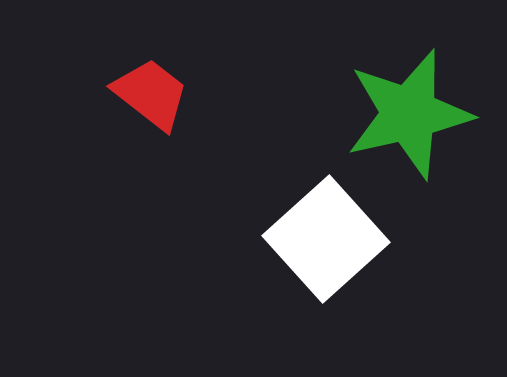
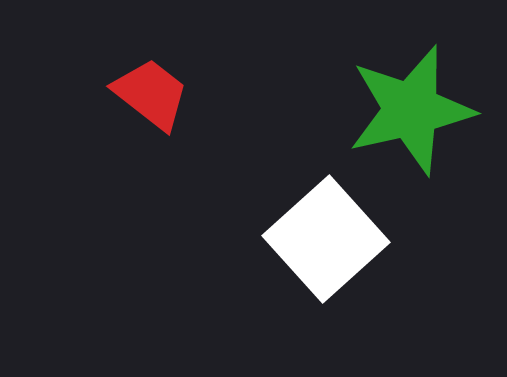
green star: moved 2 px right, 4 px up
